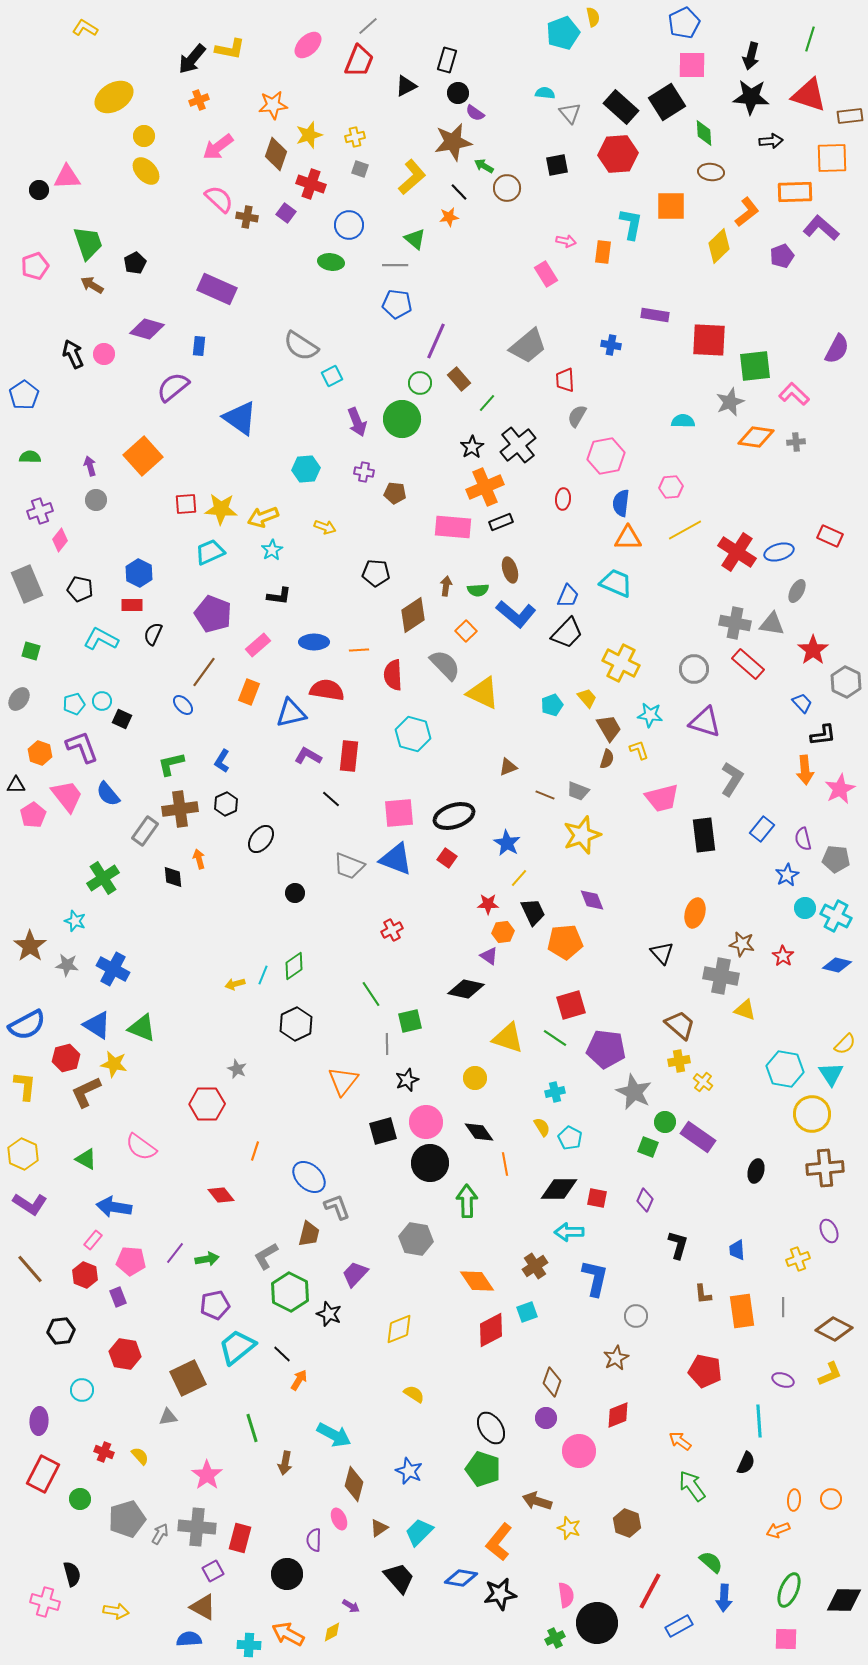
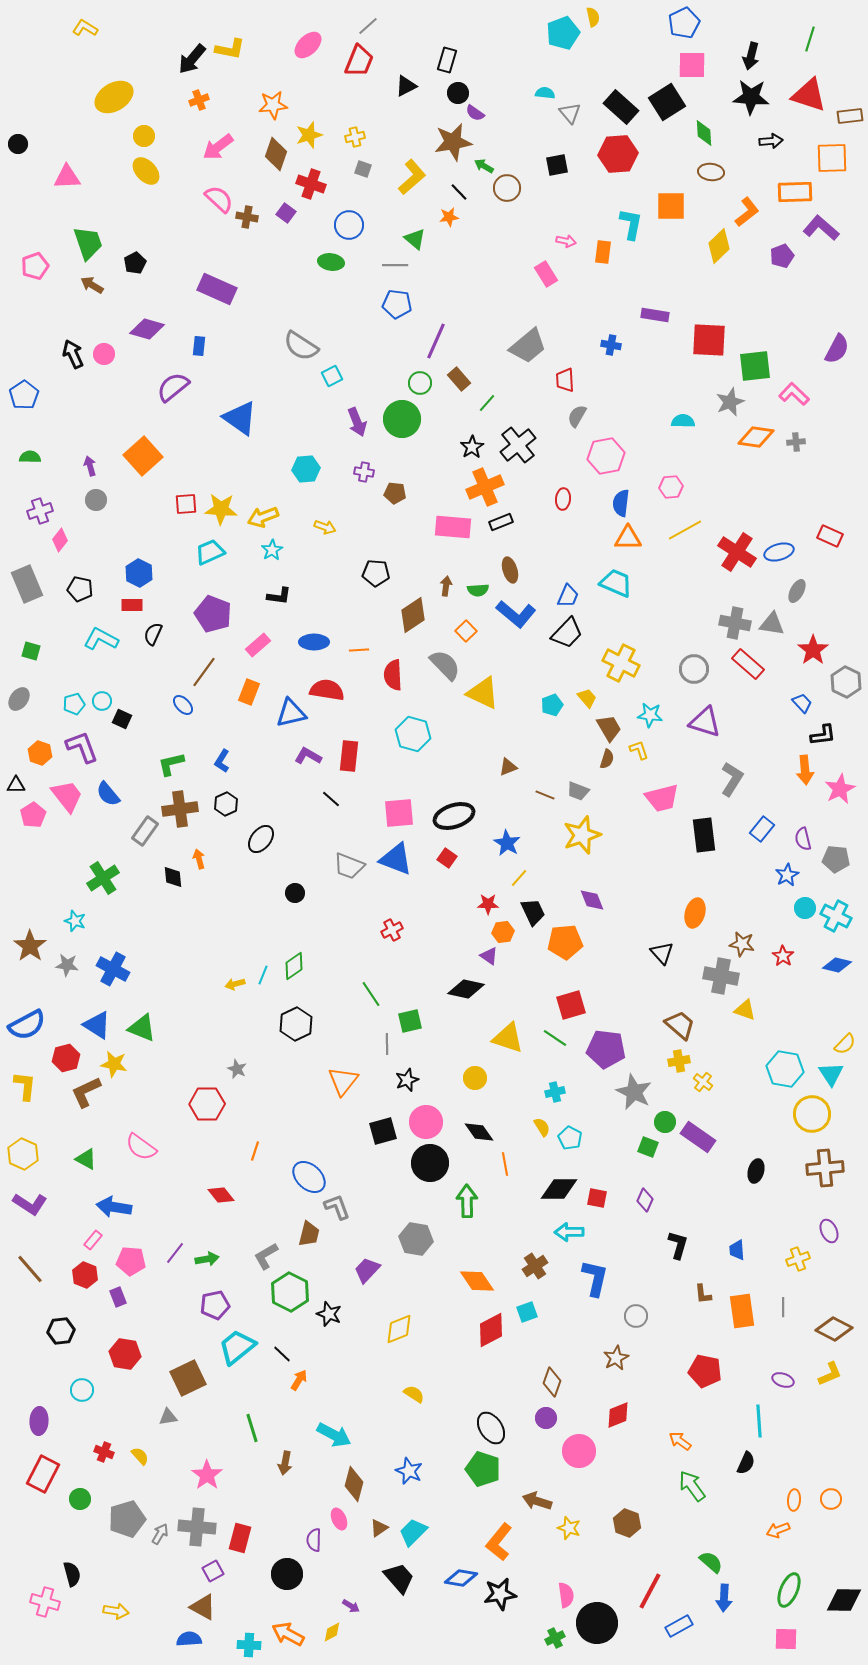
gray square at (360, 169): moved 3 px right
black circle at (39, 190): moved 21 px left, 46 px up
purple trapezoid at (355, 1274): moved 12 px right, 4 px up
cyan trapezoid at (419, 1532): moved 6 px left
